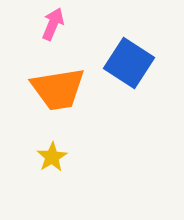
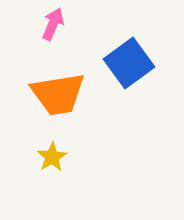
blue square: rotated 21 degrees clockwise
orange trapezoid: moved 5 px down
